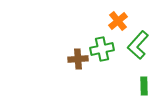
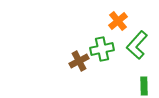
green L-shape: moved 1 px left
brown cross: moved 1 px right, 2 px down; rotated 24 degrees counterclockwise
